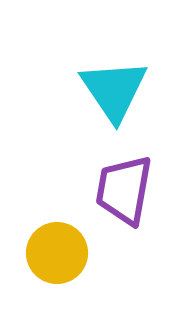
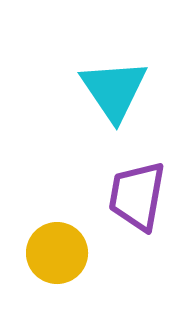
purple trapezoid: moved 13 px right, 6 px down
